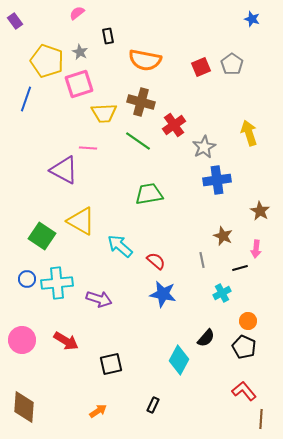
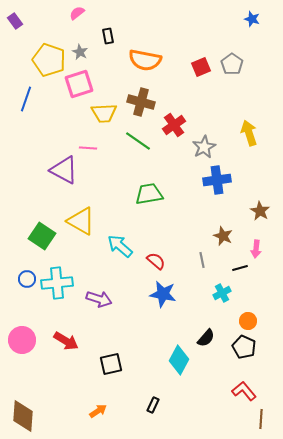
yellow pentagon at (47, 61): moved 2 px right, 1 px up
brown diamond at (24, 407): moved 1 px left, 9 px down
